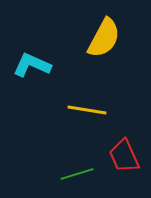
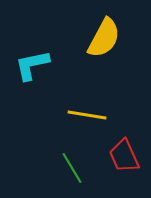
cyan L-shape: rotated 36 degrees counterclockwise
yellow line: moved 5 px down
green line: moved 5 px left, 6 px up; rotated 76 degrees clockwise
